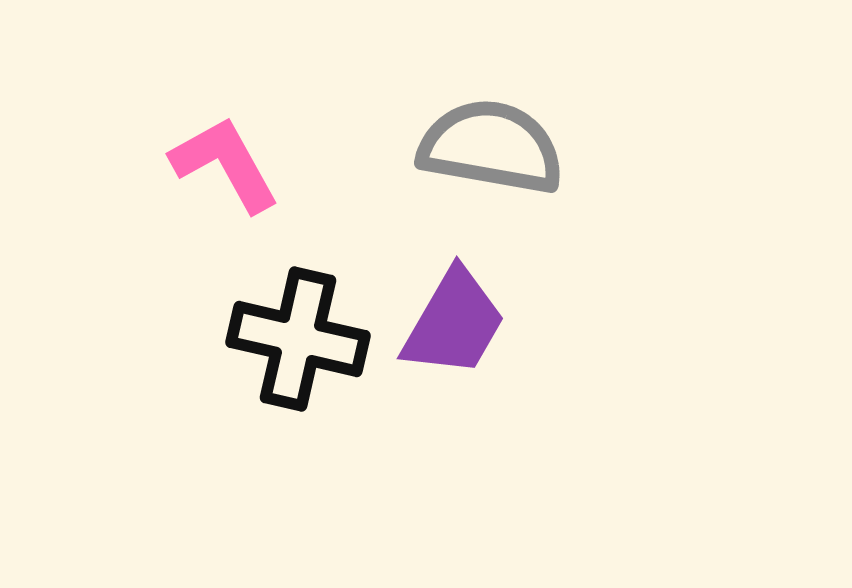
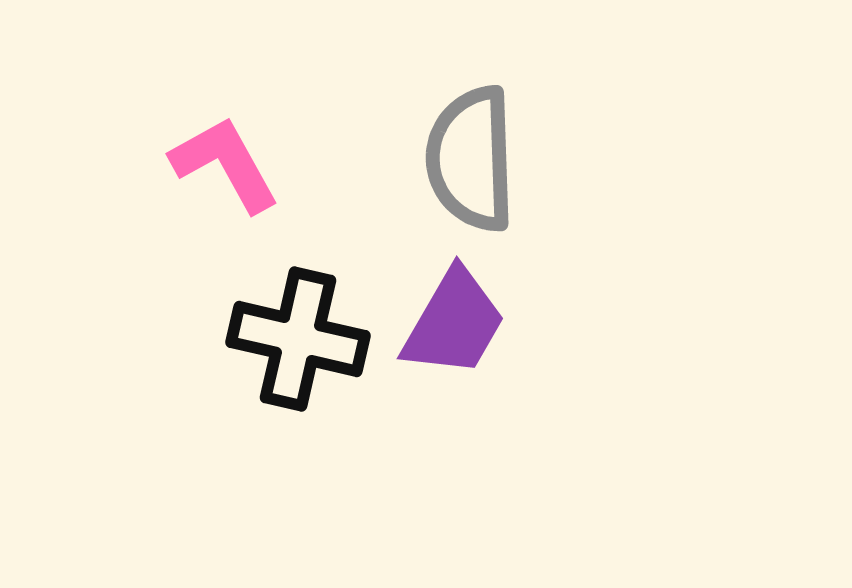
gray semicircle: moved 20 px left, 12 px down; rotated 102 degrees counterclockwise
